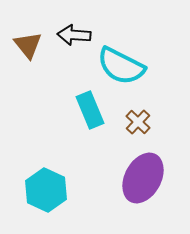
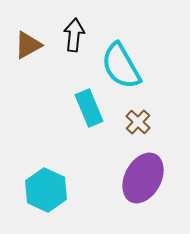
black arrow: rotated 92 degrees clockwise
brown triangle: rotated 40 degrees clockwise
cyan semicircle: rotated 33 degrees clockwise
cyan rectangle: moved 1 px left, 2 px up
